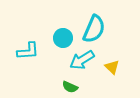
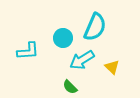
cyan semicircle: moved 1 px right, 2 px up
green semicircle: rotated 21 degrees clockwise
